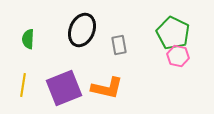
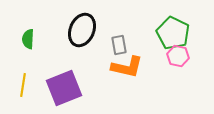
orange L-shape: moved 20 px right, 21 px up
